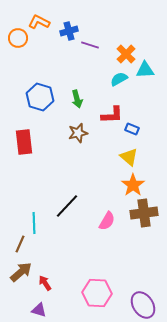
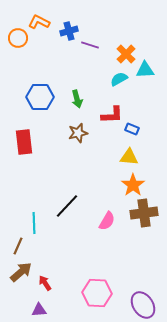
blue hexagon: rotated 16 degrees counterclockwise
yellow triangle: rotated 36 degrees counterclockwise
brown line: moved 2 px left, 2 px down
purple triangle: rotated 21 degrees counterclockwise
